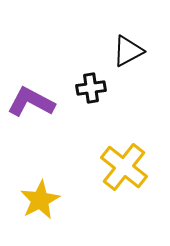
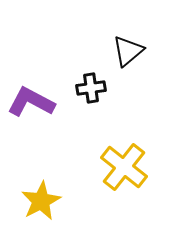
black triangle: rotated 12 degrees counterclockwise
yellow star: moved 1 px right, 1 px down
